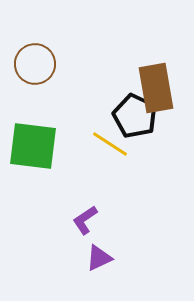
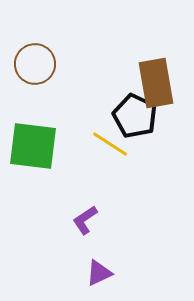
brown rectangle: moved 5 px up
purple triangle: moved 15 px down
